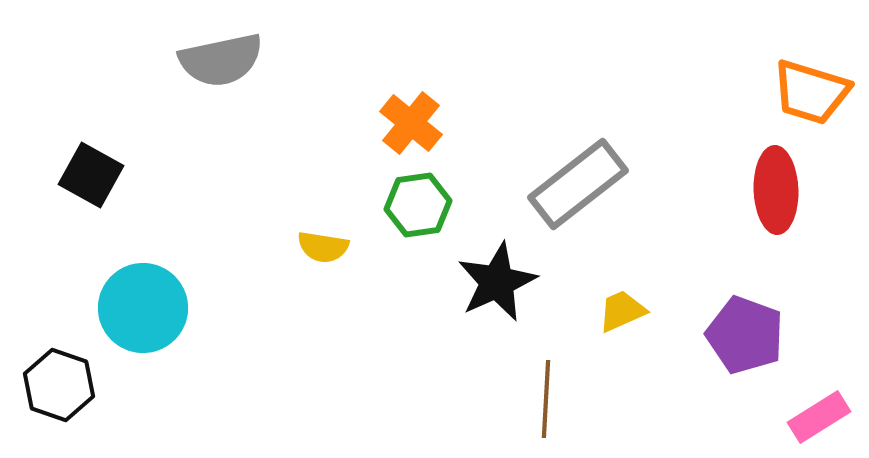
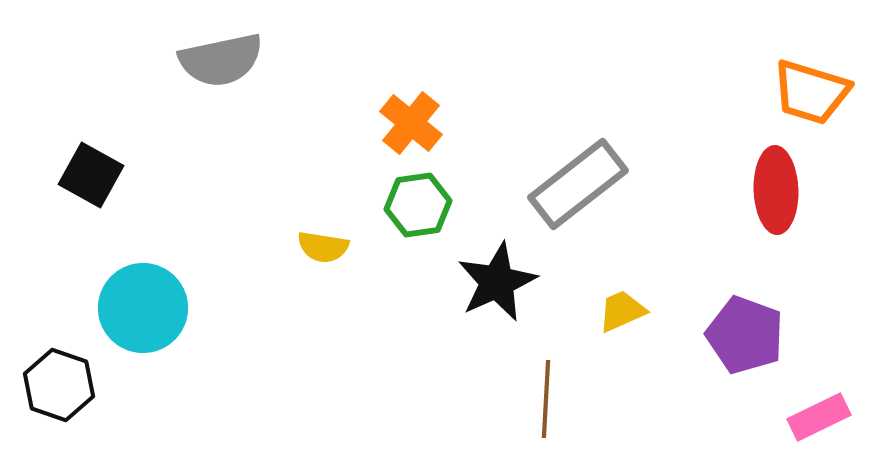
pink rectangle: rotated 6 degrees clockwise
